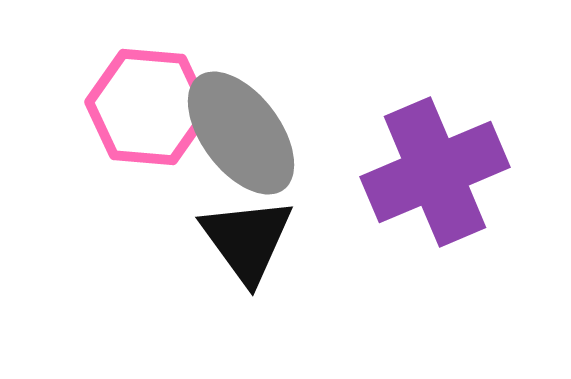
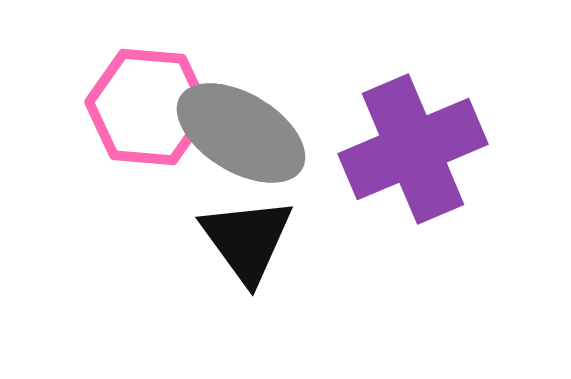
gray ellipse: rotated 22 degrees counterclockwise
purple cross: moved 22 px left, 23 px up
